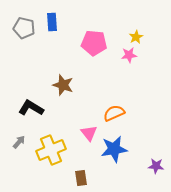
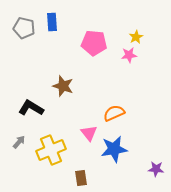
brown star: moved 1 px down
purple star: moved 3 px down
